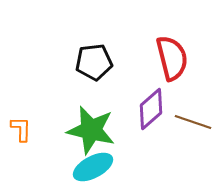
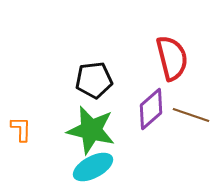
black pentagon: moved 18 px down
brown line: moved 2 px left, 7 px up
